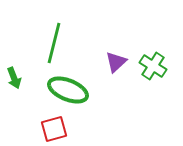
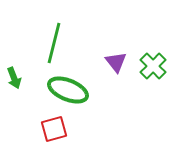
purple triangle: rotated 25 degrees counterclockwise
green cross: rotated 12 degrees clockwise
